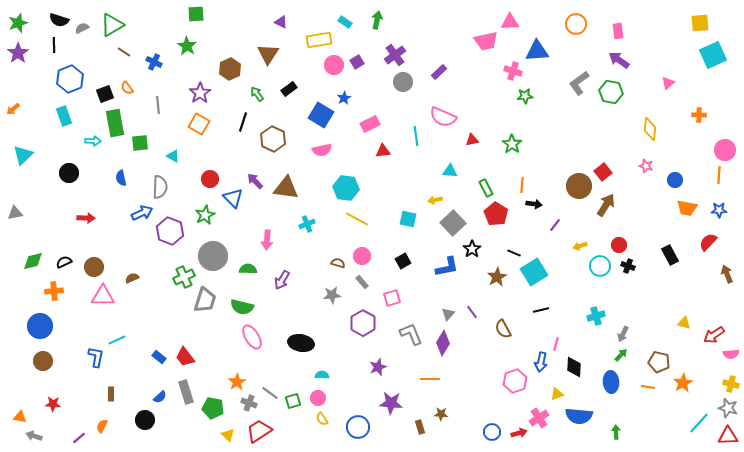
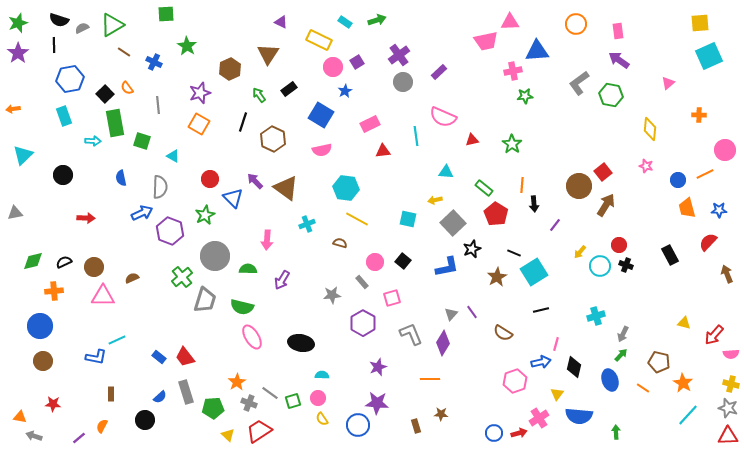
green square at (196, 14): moved 30 px left
green arrow at (377, 20): rotated 60 degrees clockwise
yellow rectangle at (319, 40): rotated 35 degrees clockwise
purple cross at (395, 55): moved 4 px right
cyan square at (713, 55): moved 4 px left, 1 px down
pink circle at (334, 65): moved 1 px left, 2 px down
pink cross at (513, 71): rotated 30 degrees counterclockwise
blue hexagon at (70, 79): rotated 12 degrees clockwise
green hexagon at (611, 92): moved 3 px down
purple star at (200, 93): rotated 15 degrees clockwise
black square at (105, 94): rotated 24 degrees counterclockwise
green arrow at (257, 94): moved 2 px right, 1 px down
blue star at (344, 98): moved 1 px right, 7 px up
orange arrow at (13, 109): rotated 32 degrees clockwise
green square at (140, 143): moved 2 px right, 2 px up; rotated 24 degrees clockwise
cyan triangle at (450, 171): moved 4 px left, 1 px down
black circle at (69, 173): moved 6 px left, 2 px down
orange line at (719, 175): moved 14 px left, 1 px up; rotated 60 degrees clockwise
blue circle at (675, 180): moved 3 px right
brown triangle at (286, 188): rotated 28 degrees clockwise
green rectangle at (486, 188): moved 2 px left; rotated 24 degrees counterclockwise
black arrow at (534, 204): rotated 77 degrees clockwise
orange trapezoid at (687, 208): rotated 65 degrees clockwise
yellow arrow at (580, 246): moved 6 px down; rotated 32 degrees counterclockwise
black star at (472, 249): rotated 12 degrees clockwise
gray circle at (213, 256): moved 2 px right
pink circle at (362, 256): moved 13 px right, 6 px down
black square at (403, 261): rotated 21 degrees counterclockwise
brown semicircle at (338, 263): moved 2 px right, 20 px up
black cross at (628, 266): moved 2 px left, 1 px up
green cross at (184, 277): moved 2 px left; rotated 15 degrees counterclockwise
gray triangle at (448, 314): moved 3 px right
brown semicircle at (503, 329): moved 4 px down; rotated 30 degrees counterclockwise
red arrow at (714, 335): rotated 15 degrees counterclockwise
blue L-shape at (96, 357): rotated 90 degrees clockwise
blue arrow at (541, 362): rotated 114 degrees counterclockwise
black diamond at (574, 367): rotated 10 degrees clockwise
blue ellipse at (611, 382): moved 1 px left, 2 px up; rotated 15 degrees counterclockwise
orange star at (683, 383): rotated 12 degrees counterclockwise
orange line at (648, 387): moved 5 px left, 1 px down; rotated 24 degrees clockwise
yellow triangle at (557, 394): rotated 32 degrees counterclockwise
purple star at (391, 403): moved 14 px left
green pentagon at (213, 408): rotated 15 degrees counterclockwise
cyan line at (699, 423): moved 11 px left, 8 px up
blue circle at (358, 427): moved 2 px up
brown rectangle at (420, 427): moved 4 px left, 1 px up
blue circle at (492, 432): moved 2 px right, 1 px down
